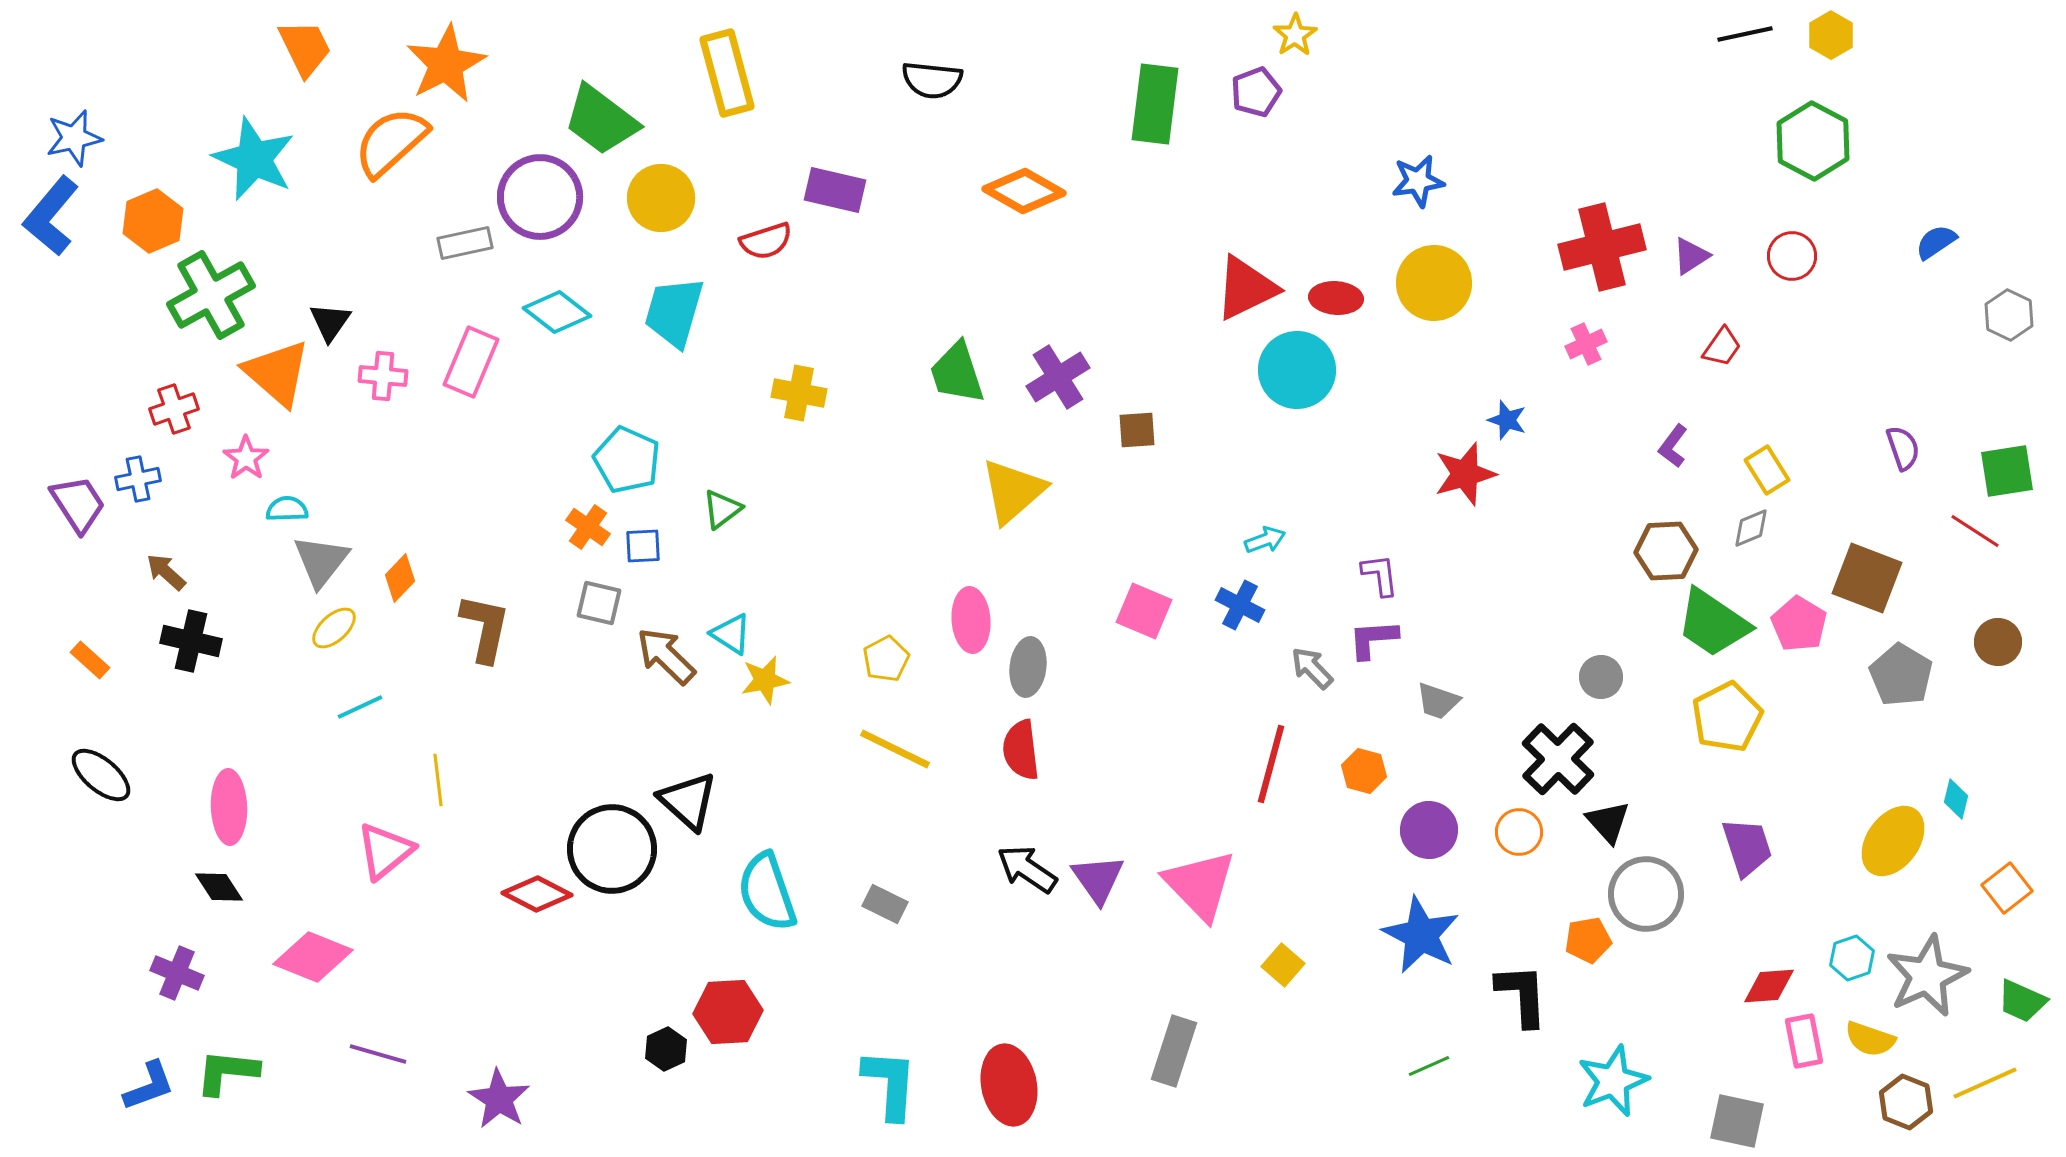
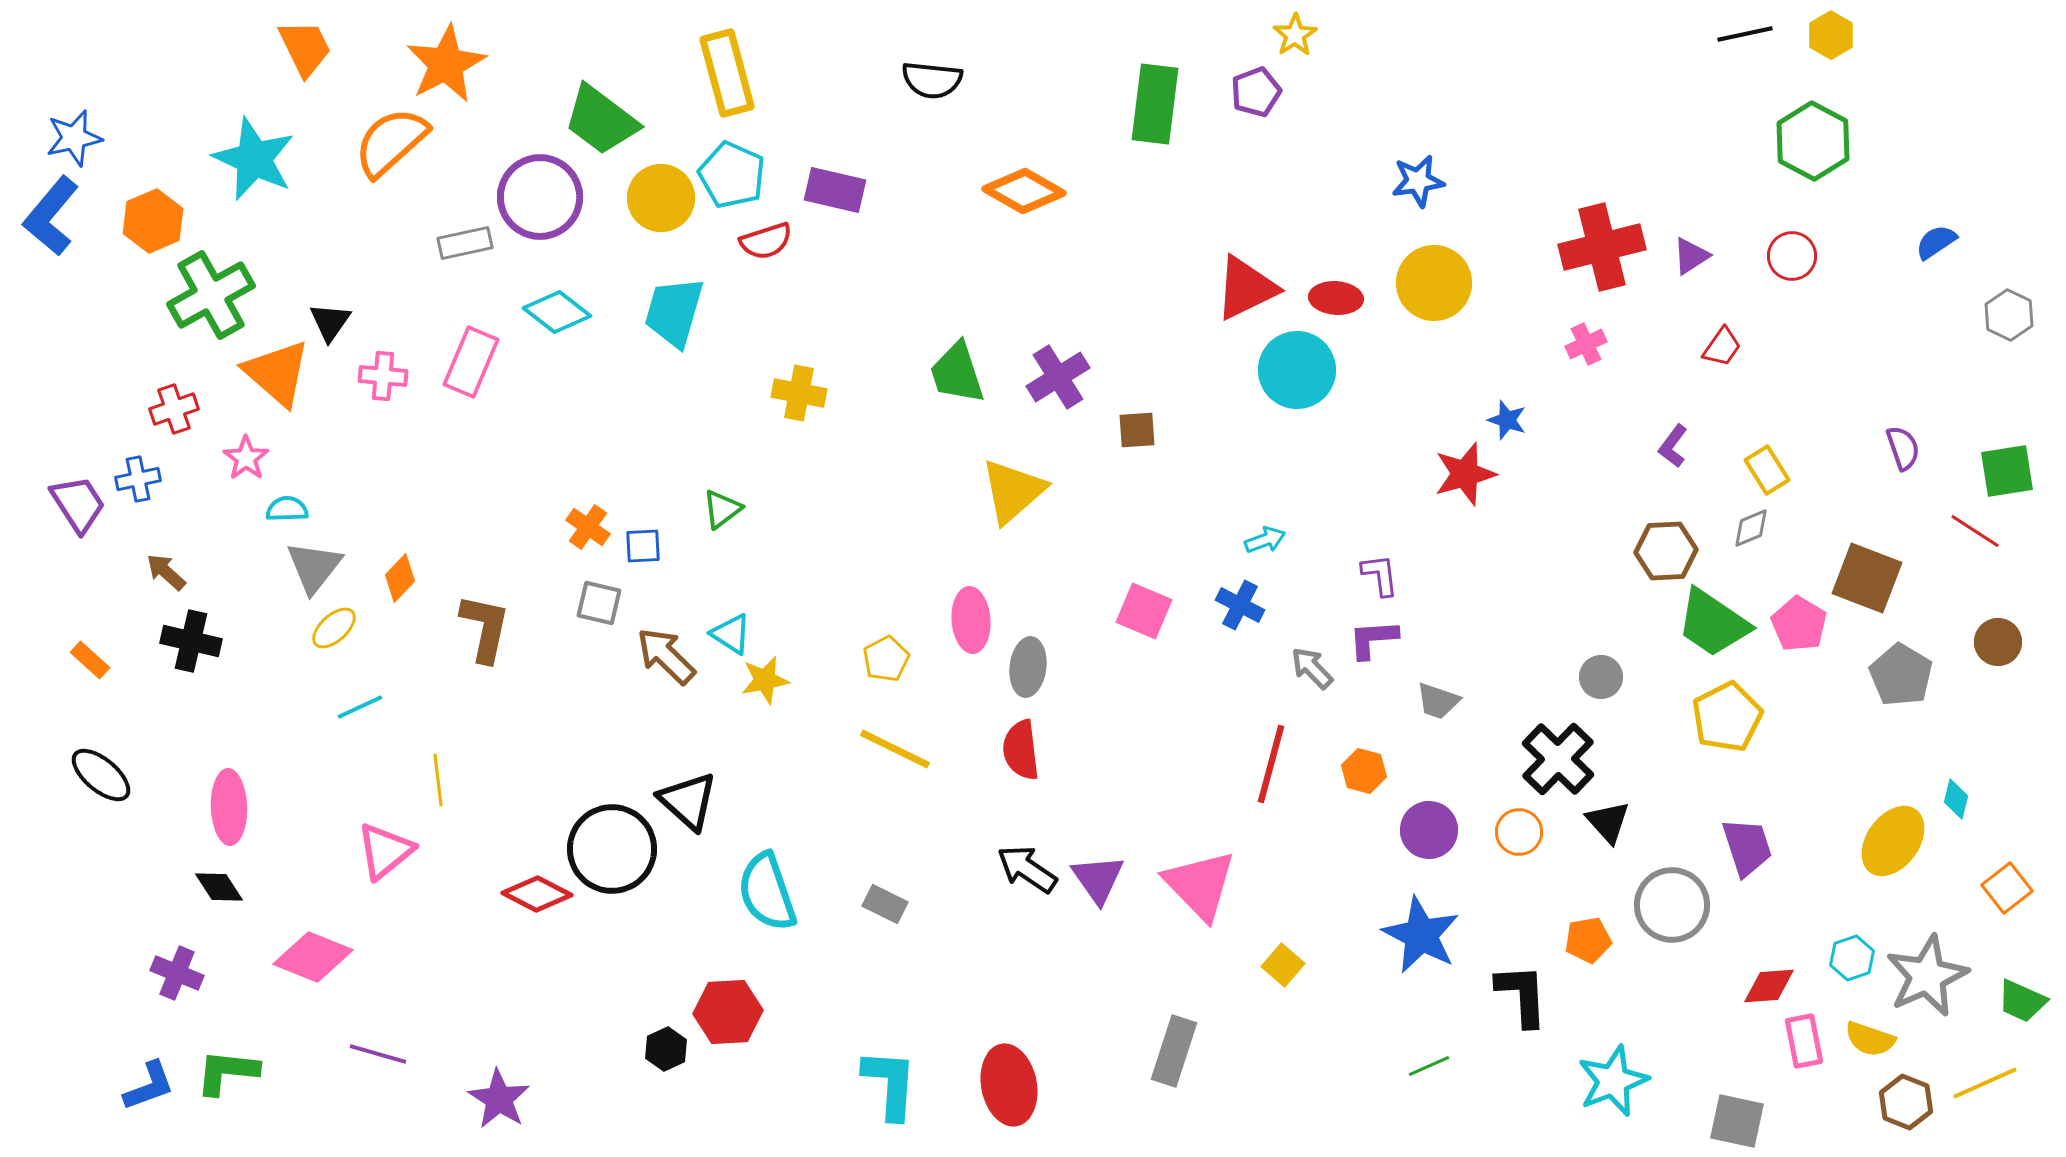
cyan pentagon at (627, 460): moved 105 px right, 285 px up
gray triangle at (321, 561): moved 7 px left, 6 px down
gray circle at (1646, 894): moved 26 px right, 11 px down
